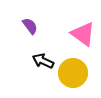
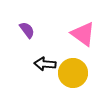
purple semicircle: moved 3 px left, 4 px down
black arrow: moved 2 px right, 3 px down; rotated 20 degrees counterclockwise
